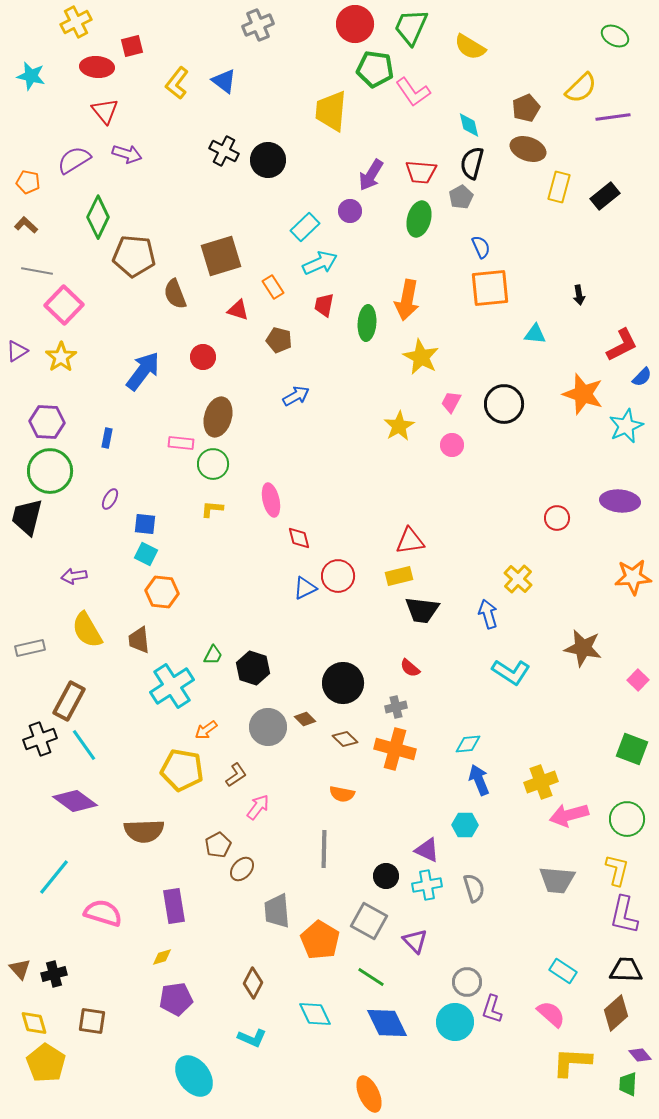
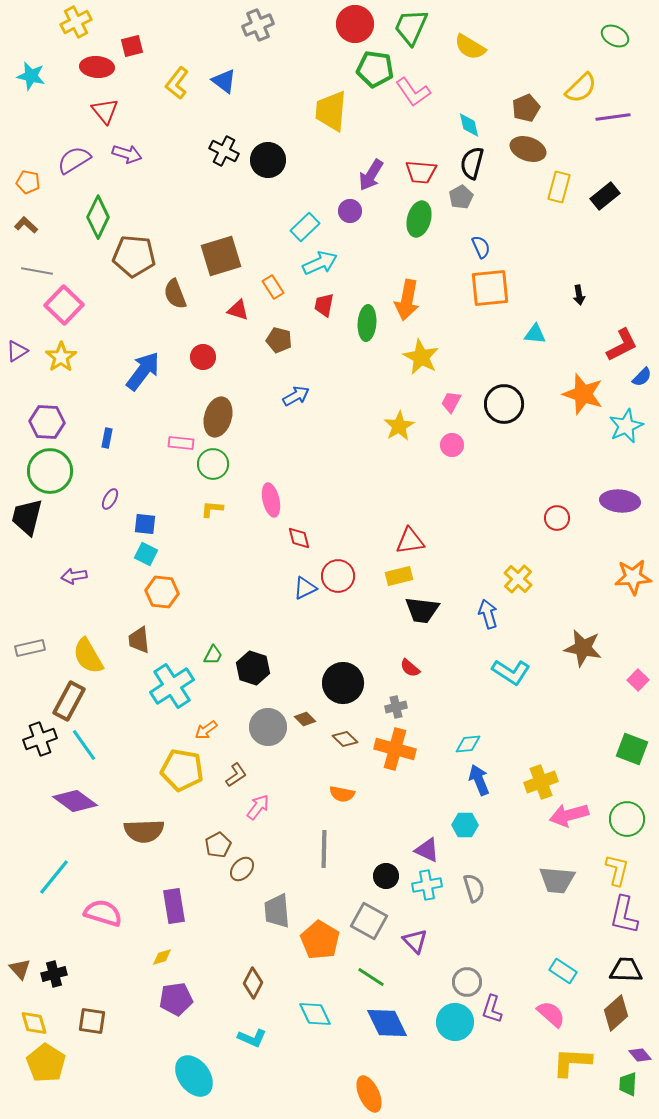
yellow semicircle at (87, 630): moved 1 px right, 26 px down
